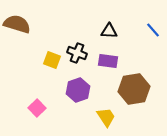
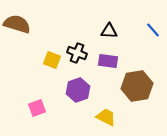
brown hexagon: moved 3 px right, 3 px up
pink square: rotated 24 degrees clockwise
yellow trapezoid: rotated 30 degrees counterclockwise
